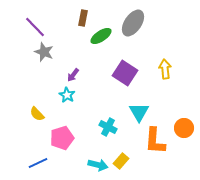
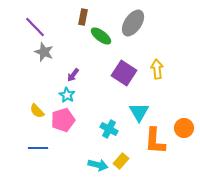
brown rectangle: moved 1 px up
green ellipse: rotated 70 degrees clockwise
yellow arrow: moved 8 px left
purple square: moved 1 px left
yellow semicircle: moved 3 px up
cyan cross: moved 1 px right, 2 px down
pink pentagon: moved 1 px right, 18 px up
blue line: moved 15 px up; rotated 24 degrees clockwise
